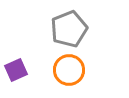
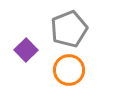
purple square: moved 10 px right, 20 px up; rotated 20 degrees counterclockwise
